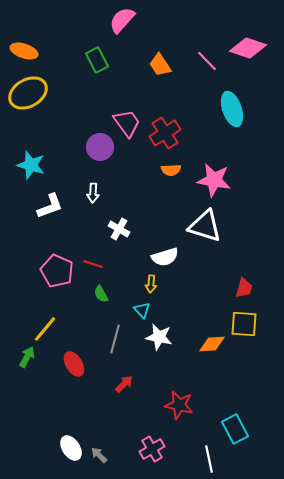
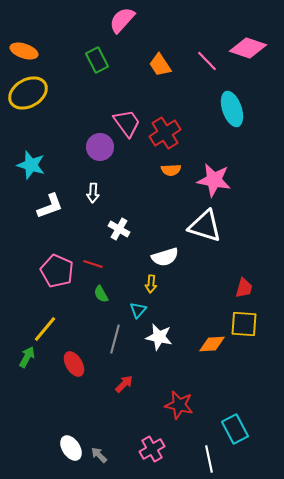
cyan triangle: moved 4 px left; rotated 24 degrees clockwise
